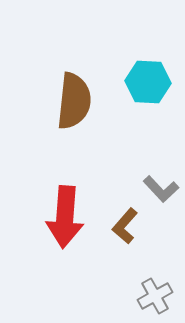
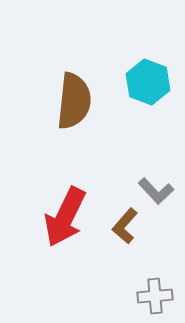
cyan hexagon: rotated 18 degrees clockwise
gray L-shape: moved 5 px left, 2 px down
red arrow: rotated 22 degrees clockwise
gray cross: rotated 24 degrees clockwise
